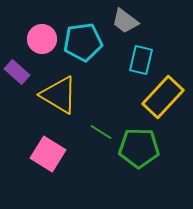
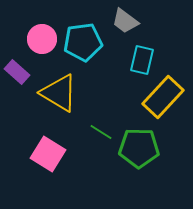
cyan rectangle: moved 1 px right
yellow triangle: moved 2 px up
